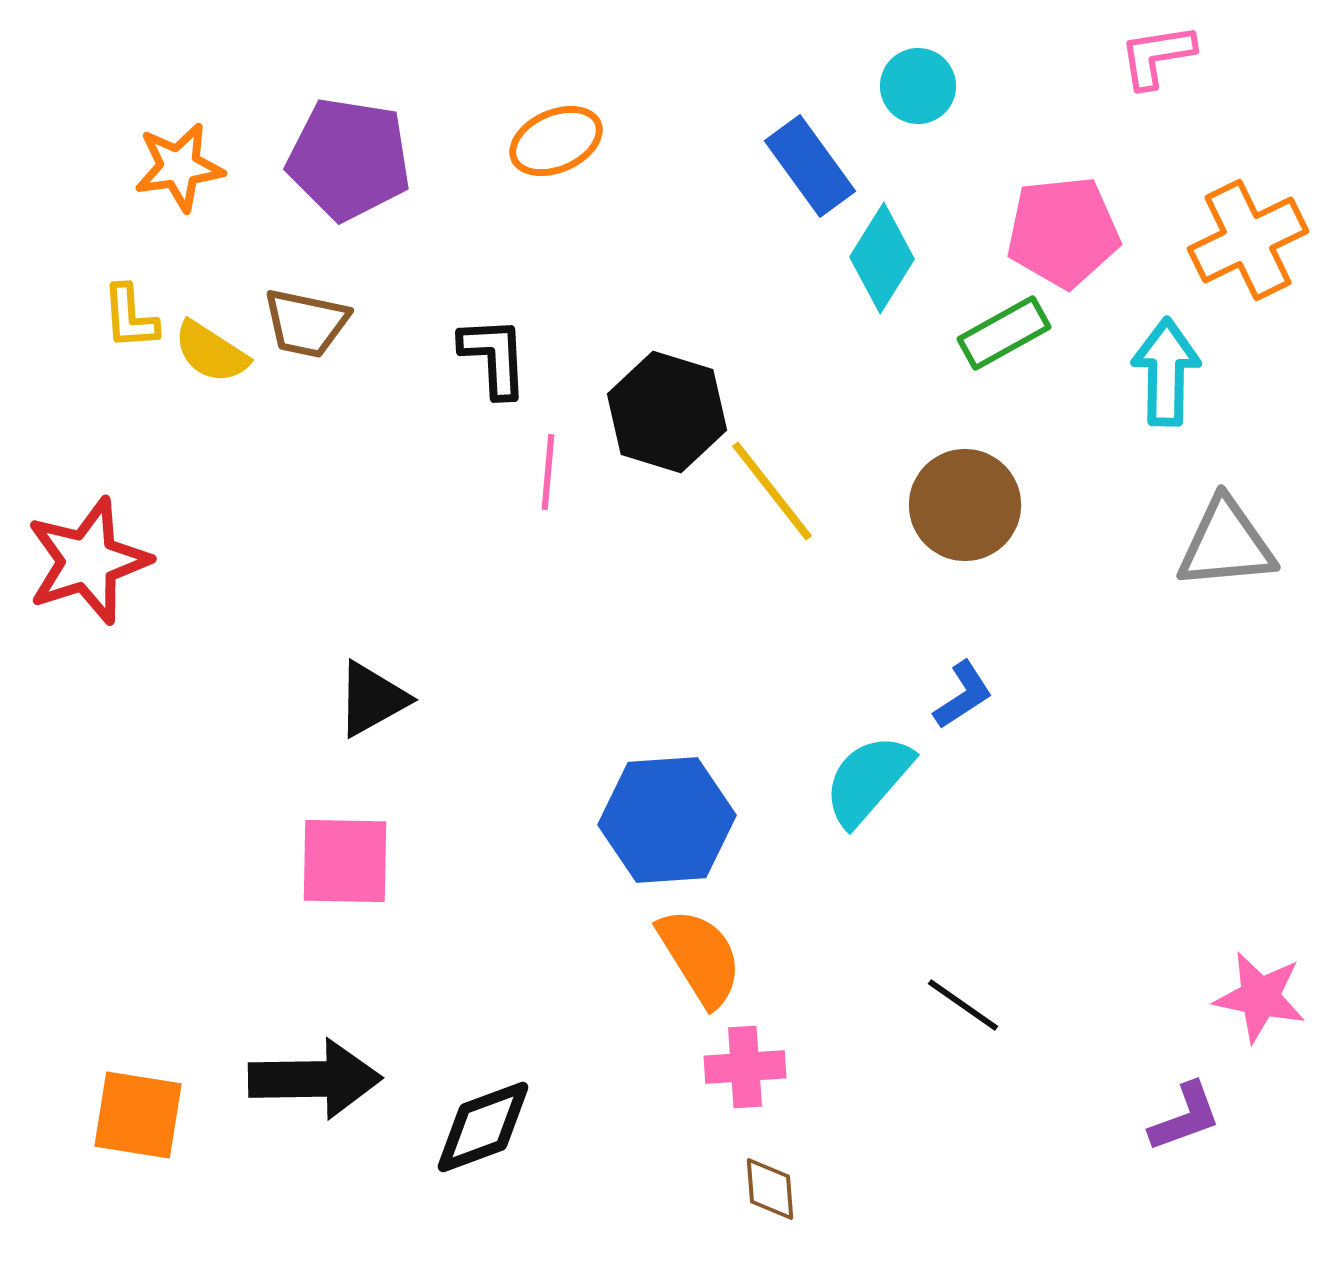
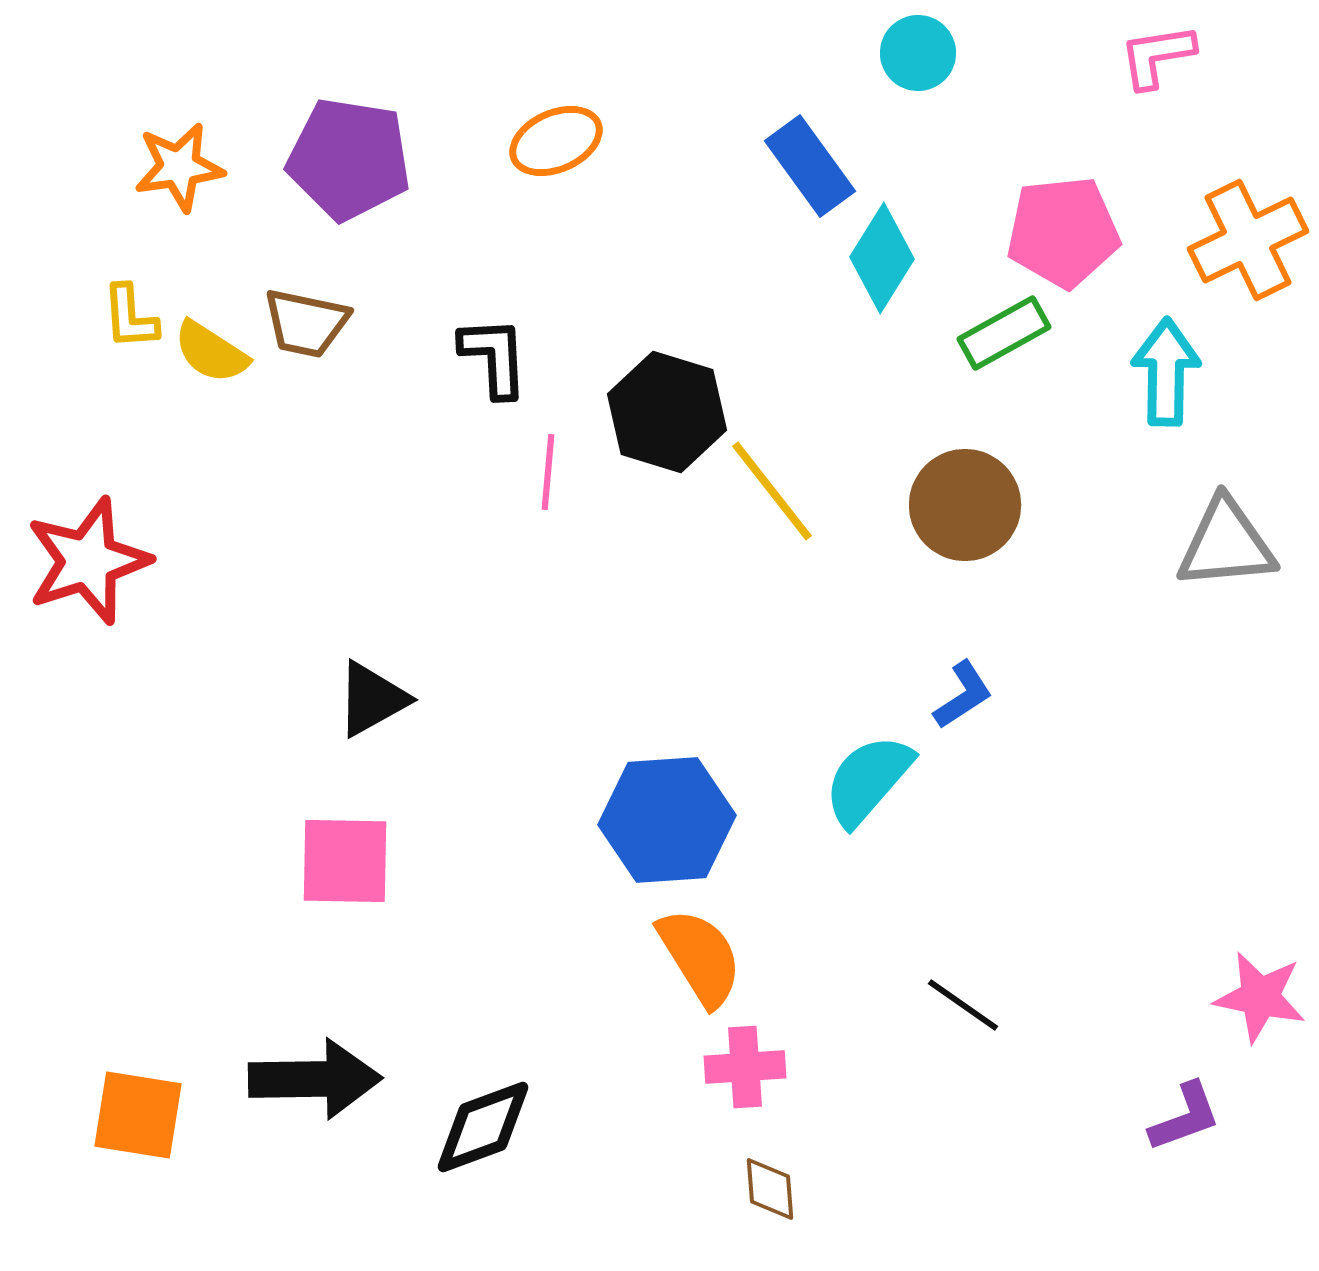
cyan circle: moved 33 px up
